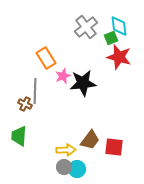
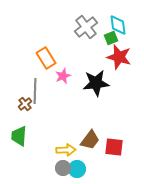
cyan diamond: moved 1 px left, 1 px up
black star: moved 13 px right
brown cross: rotated 24 degrees clockwise
gray circle: moved 1 px left, 1 px down
